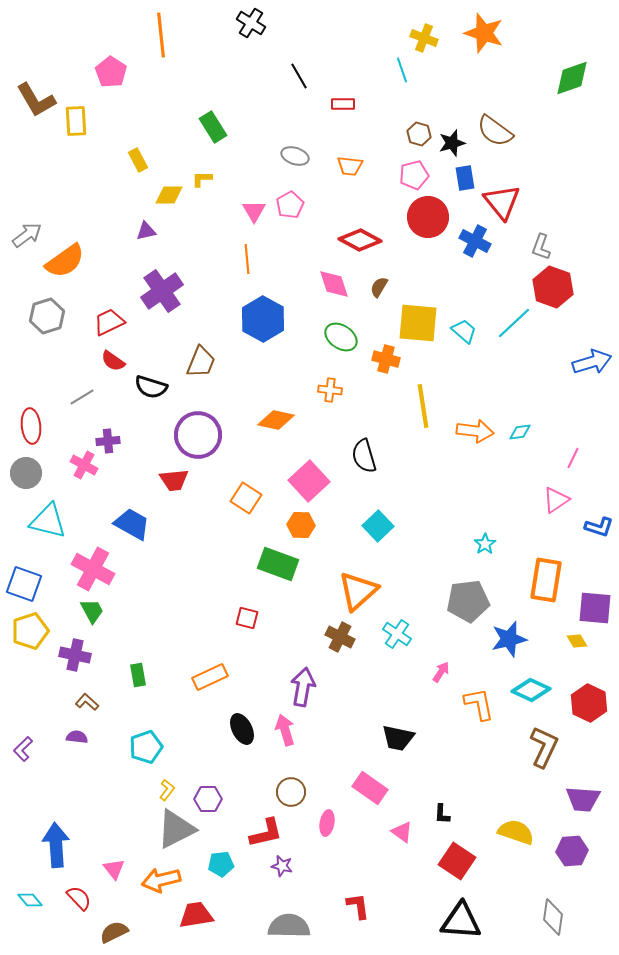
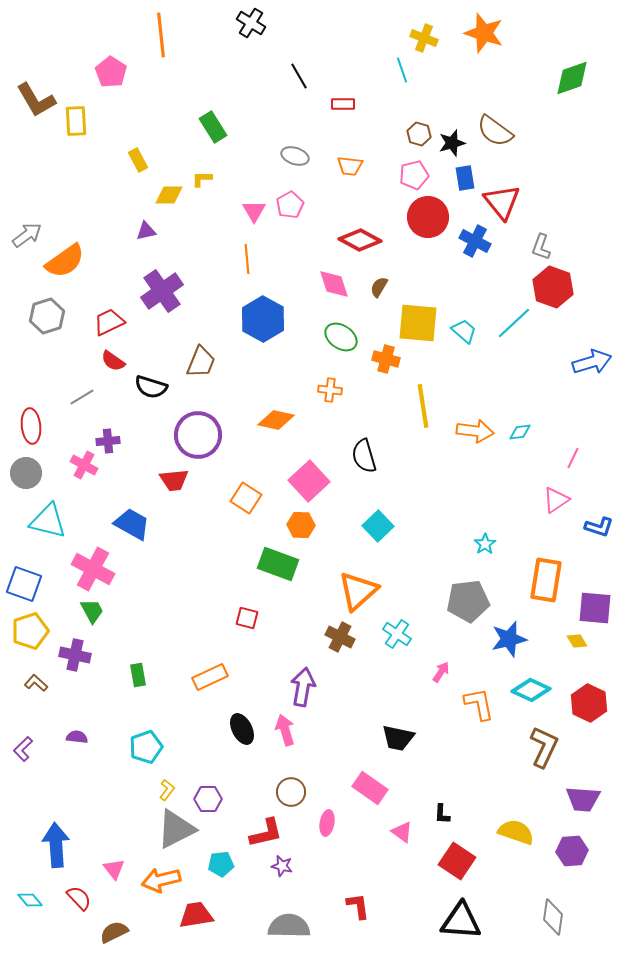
brown L-shape at (87, 702): moved 51 px left, 19 px up
